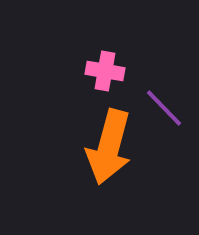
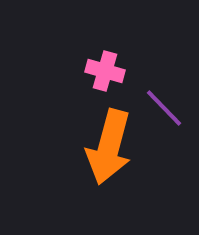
pink cross: rotated 6 degrees clockwise
